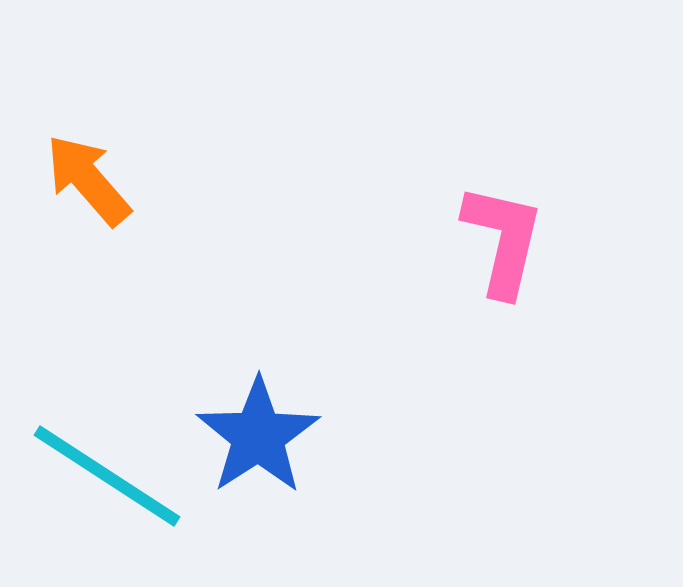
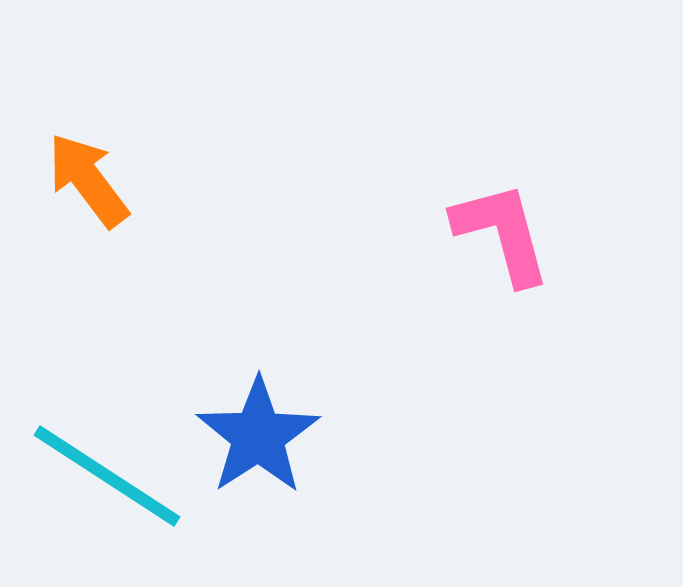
orange arrow: rotated 4 degrees clockwise
pink L-shape: moved 1 px left, 7 px up; rotated 28 degrees counterclockwise
